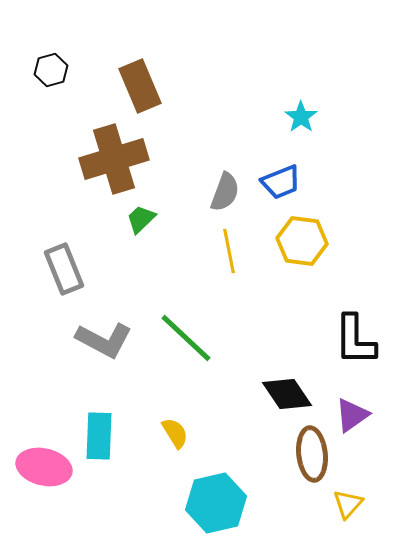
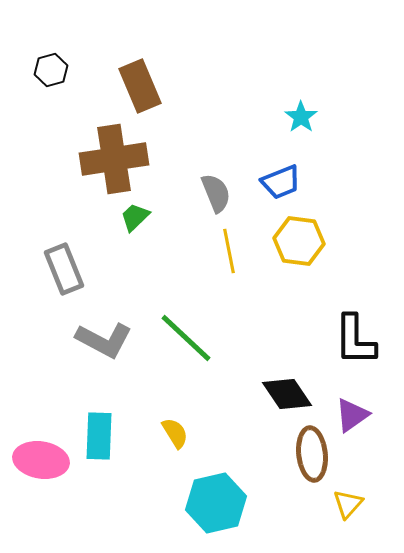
brown cross: rotated 8 degrees clockwise
gray semicircle: moved 9 px left, 1 px down; rotated 42 degrees counterclockwise
green trapezoid: moved 6 px left, 2 px up
yellow hexagon: moved 3 px left
pink ellipse: moved 3 px left, 7 px up; rotated 4 degrees counterclockwise
